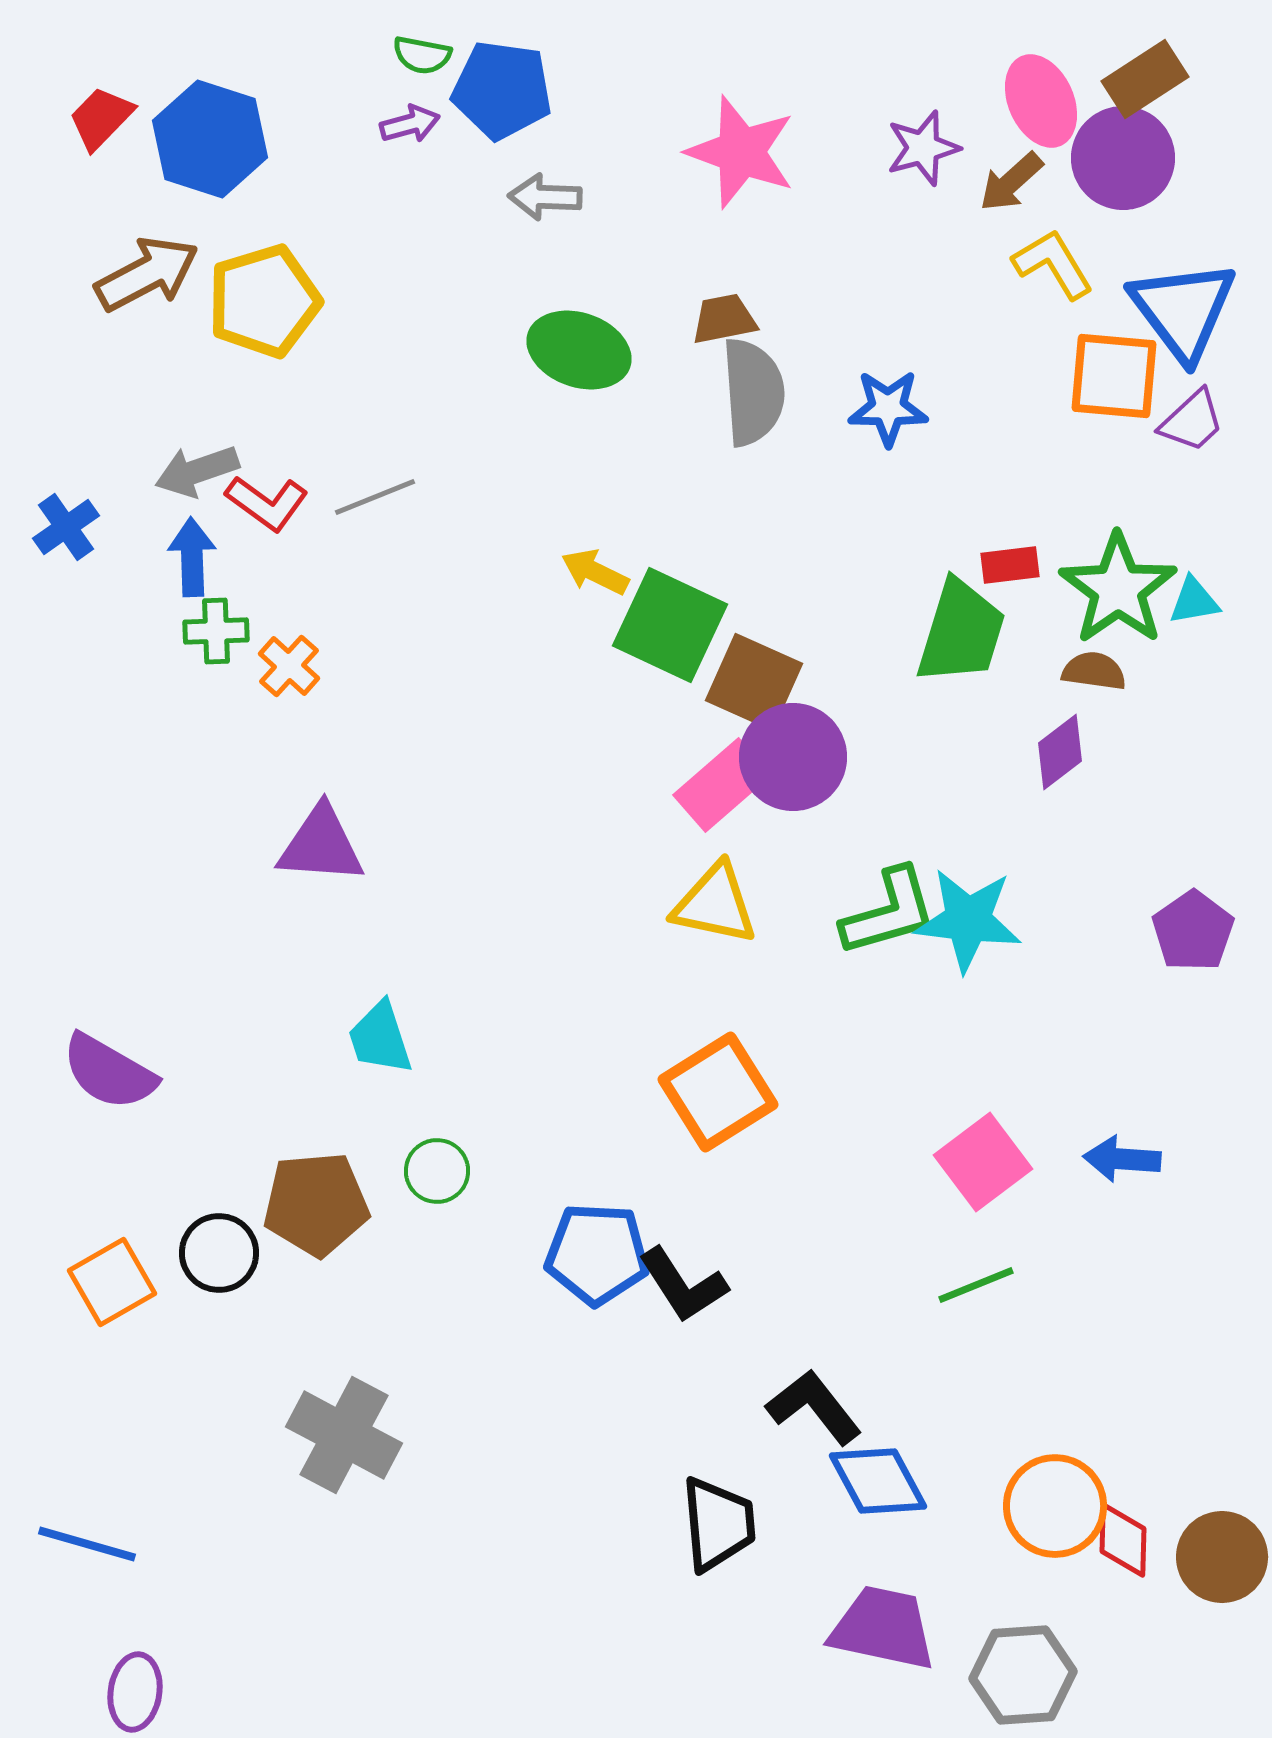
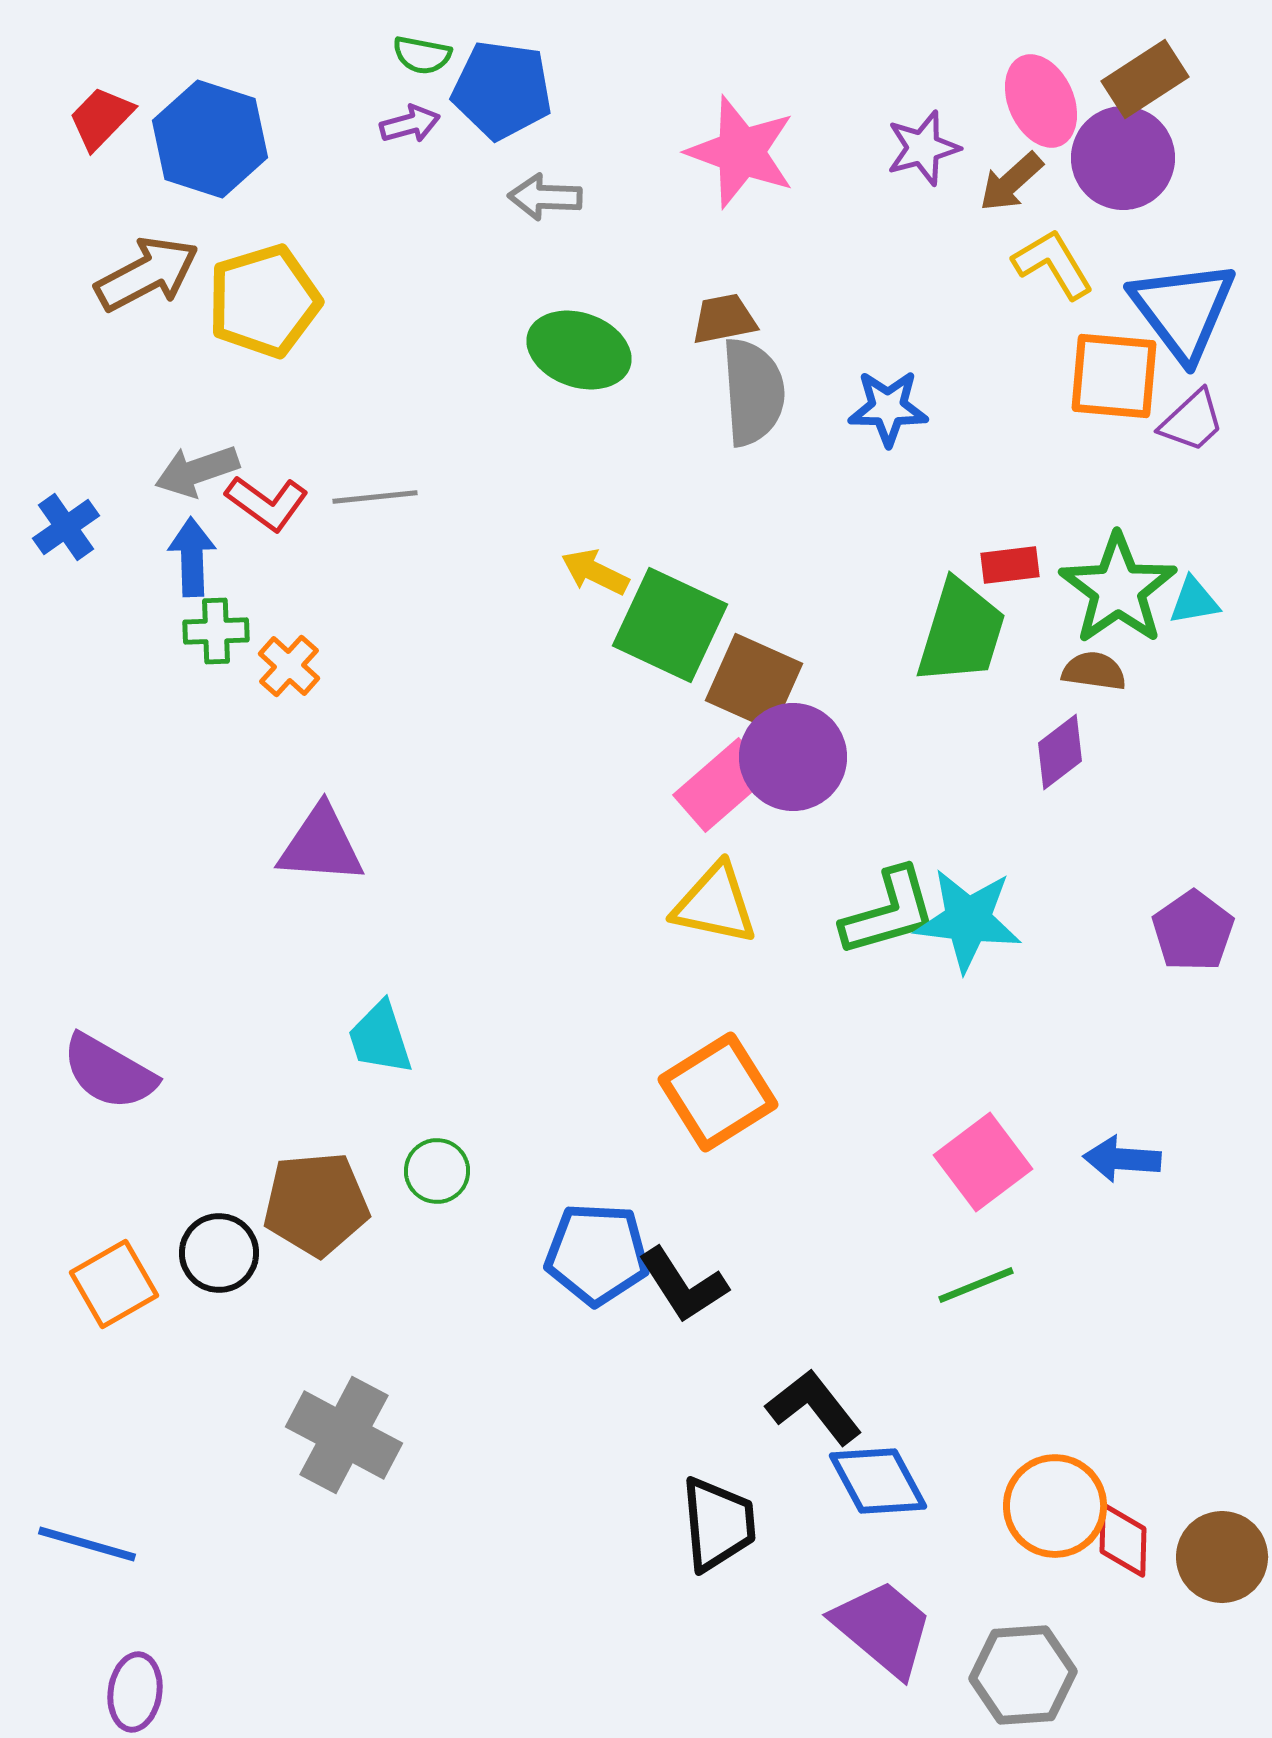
gray line at (375, 497): rotated 16 degrees clockwise
orange square at (112, 1282): moved 2 px right, 2 px down
purple trapezoid at (883, 1628): rotated 28 degrees clockwise
